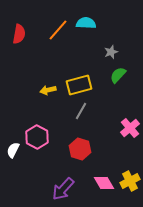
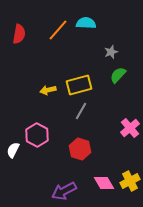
pink hexagon: moved 2 px up
purple arrow: moved 1 px right, 2 px down; rotated 20 degrees clockwise
